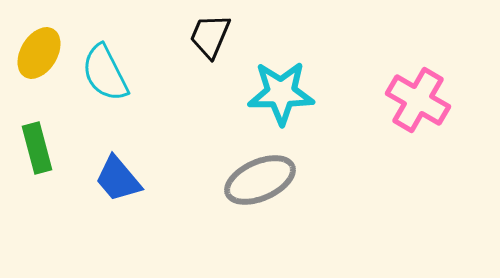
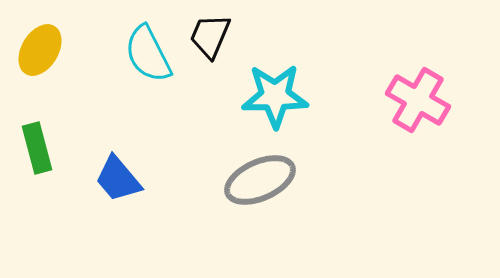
yellow ellipse: moved 1 px right, 3 px up
cyan semicircle: moved 43 px right, 19 px up
cyan star: moved 6 px left, 3 px down
